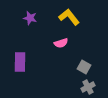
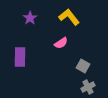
purple star: rotated 24 degrees clockwise
pink semicircle: rotated 16 degrees counterclockwise
purple rectangle: moved 5 px up
gray square: moved 1 px left, 1 px up
